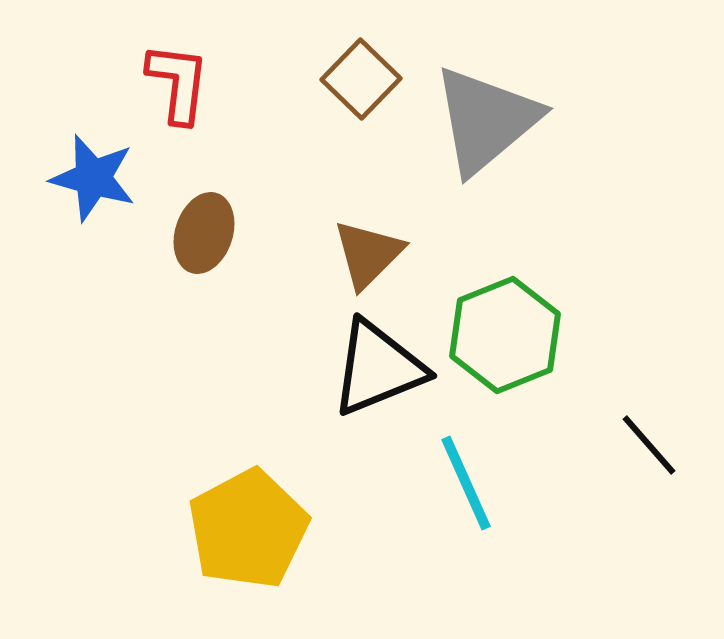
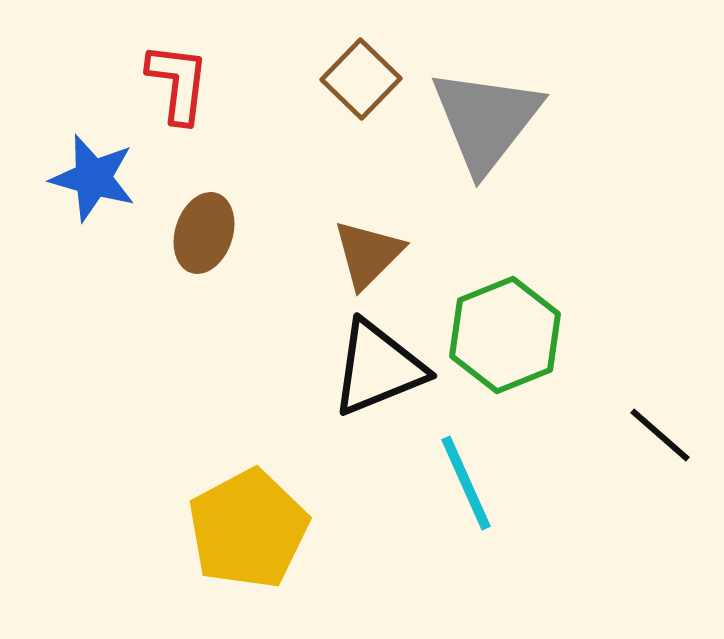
gray triangle: rotated 12 degrees counterclockwise
black line: moved 11 px right, 10 px up; rotated 8 degrees counterclockwise
